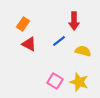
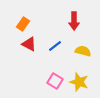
blue line: moved 4 px left, 5 px down
